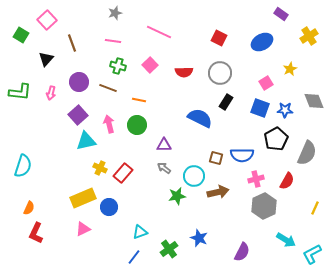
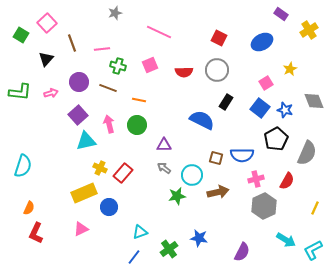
pink square at (47, 20): moved 3 px down
yellow cross at (309, 36): moved 6 px up
pink line at (113, 41): moved 11 px left, 8 px down; rotated 14 degrees counterclockwise
pink square at (150, 65): rotated 21 degrees clockwise
gray circle at (220, 73): moved 3 px left, 3 px up
pink arrow at (51, 93): rotated 120 degrees counterclockwise
blue square at (260, 108): rotated 18 degrees clockwise
blue star at (285, 110): rotated 14 degrees clockwise
blue semicircle at (200, 118): moved 2 px right, 2 px down
cyan circle at (194, 176): moved 2 px left, 1 px up
yellow rectangle at (83, 198): moved 1 px right, 5 px up
pink triangle at (83, 229): moved 2 px left
blue star at (199, 238): rotated 12 degrees counterclockwise
cyan L-shape at (312, 254): moved 1 px right, 4 px up
